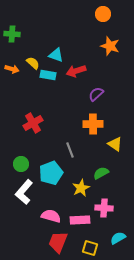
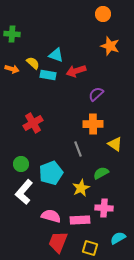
gray line: moved 8 px right, 1 px up
